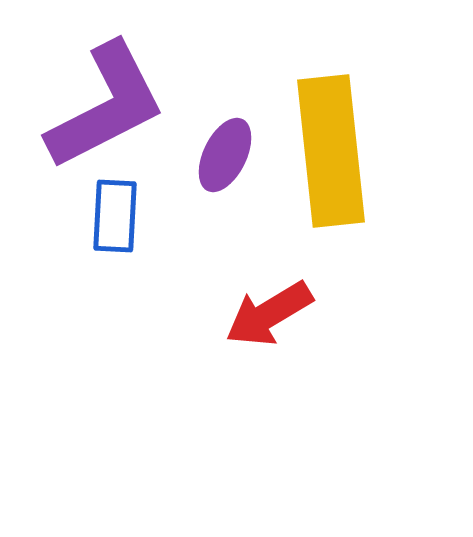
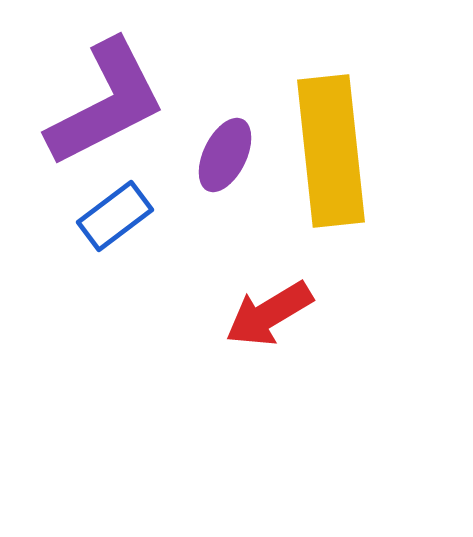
purple L-shape: moved 3 px up
blue rectangle: rotated 50 degrees clockwise
